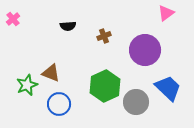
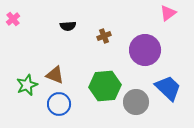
pink triangle: moved 2 px right
brown triangle: moved 4 px right, 2 px down
green hexagon: rotated 20 degrees clockwise
